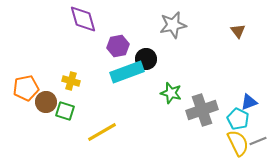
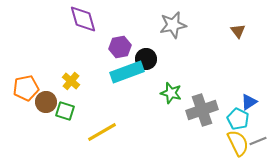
purple hexagon: moved 2 px right, 1 px down
yellow cross: rotated 24 degrees clockwise
blue triangle: rotated 12 degrees counterclockwise
